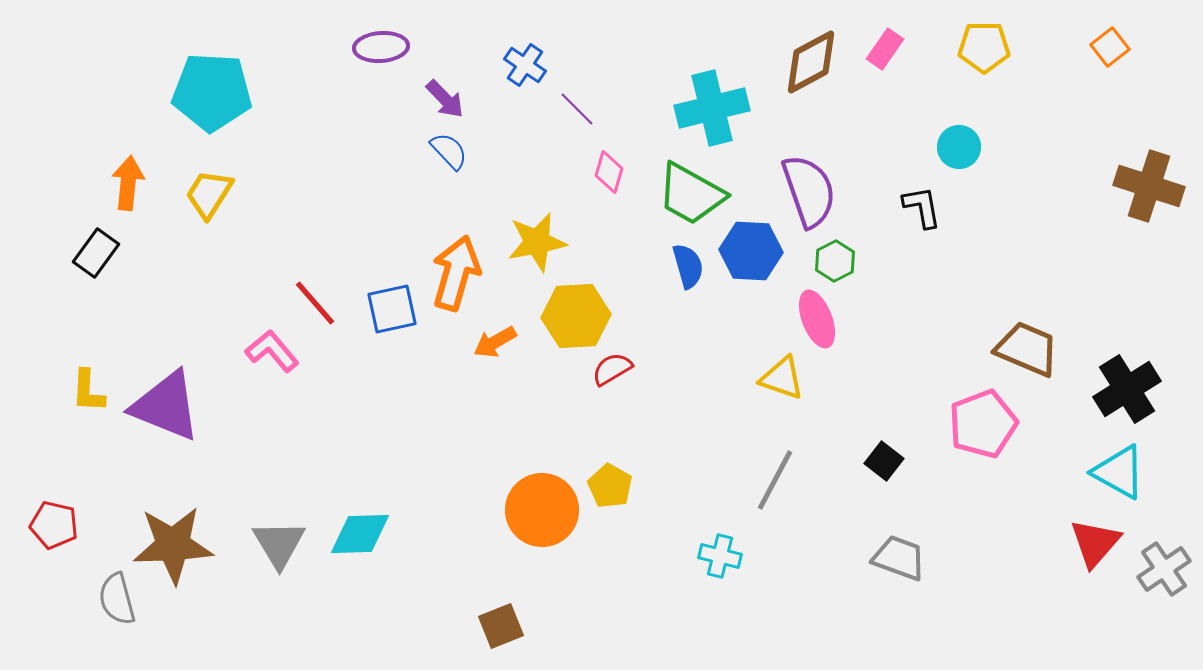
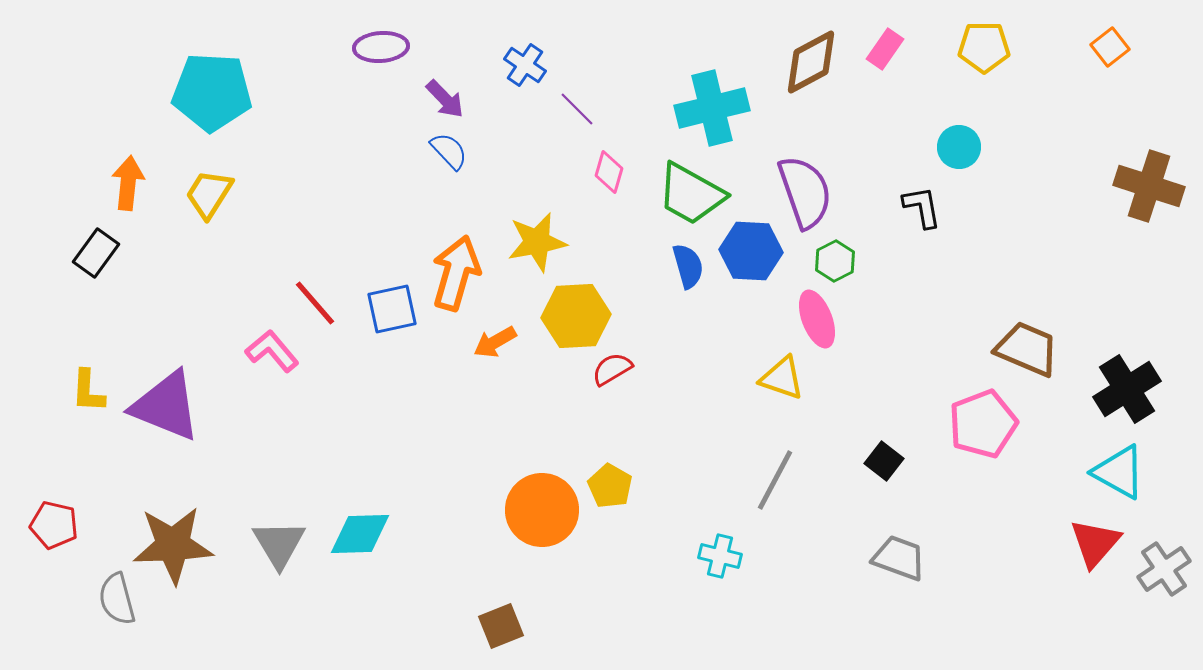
purple semicircle at (809, 191): moved 4 px left, 1 px down
